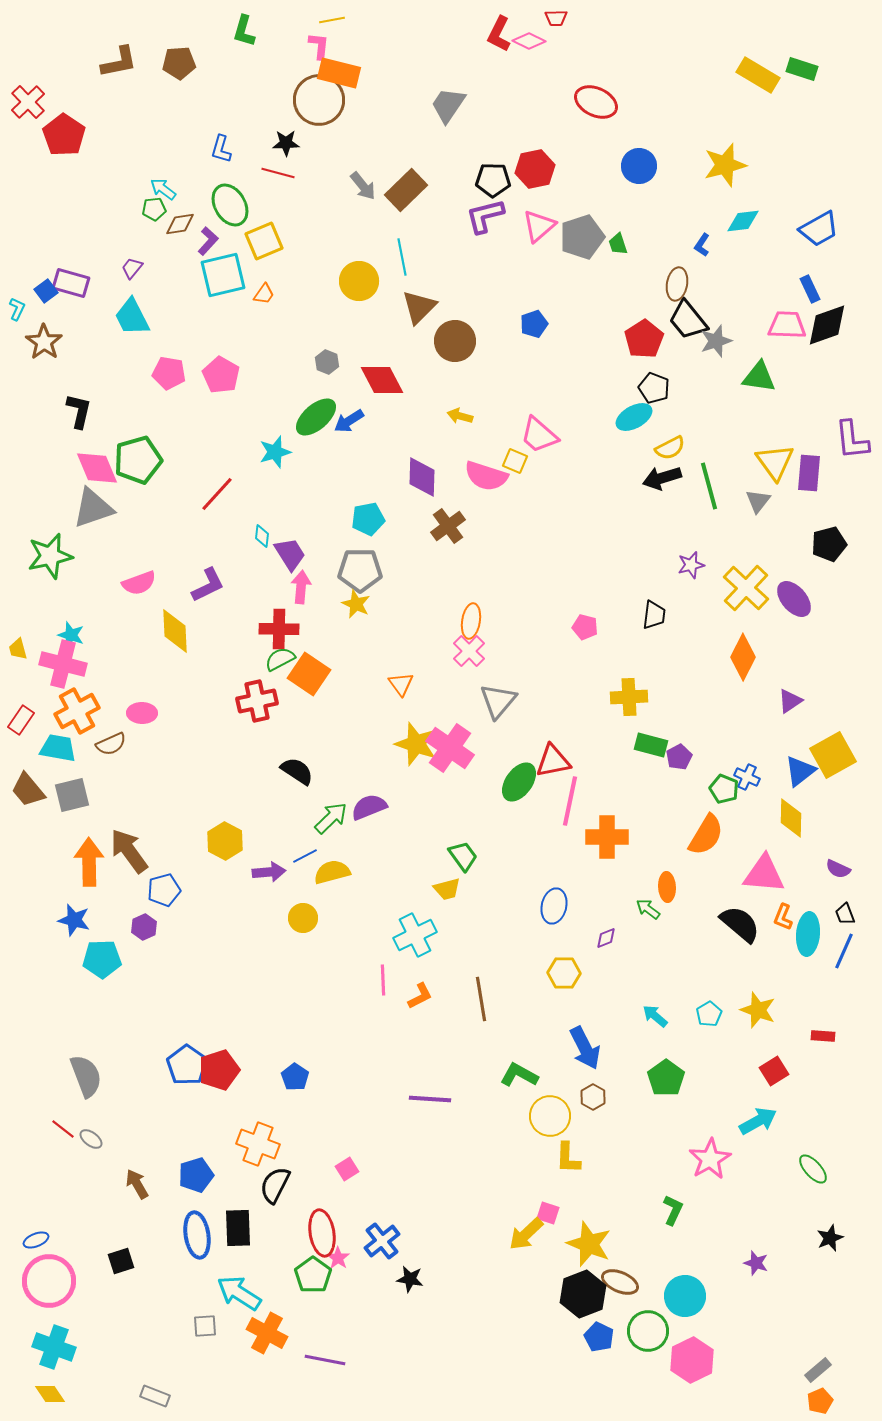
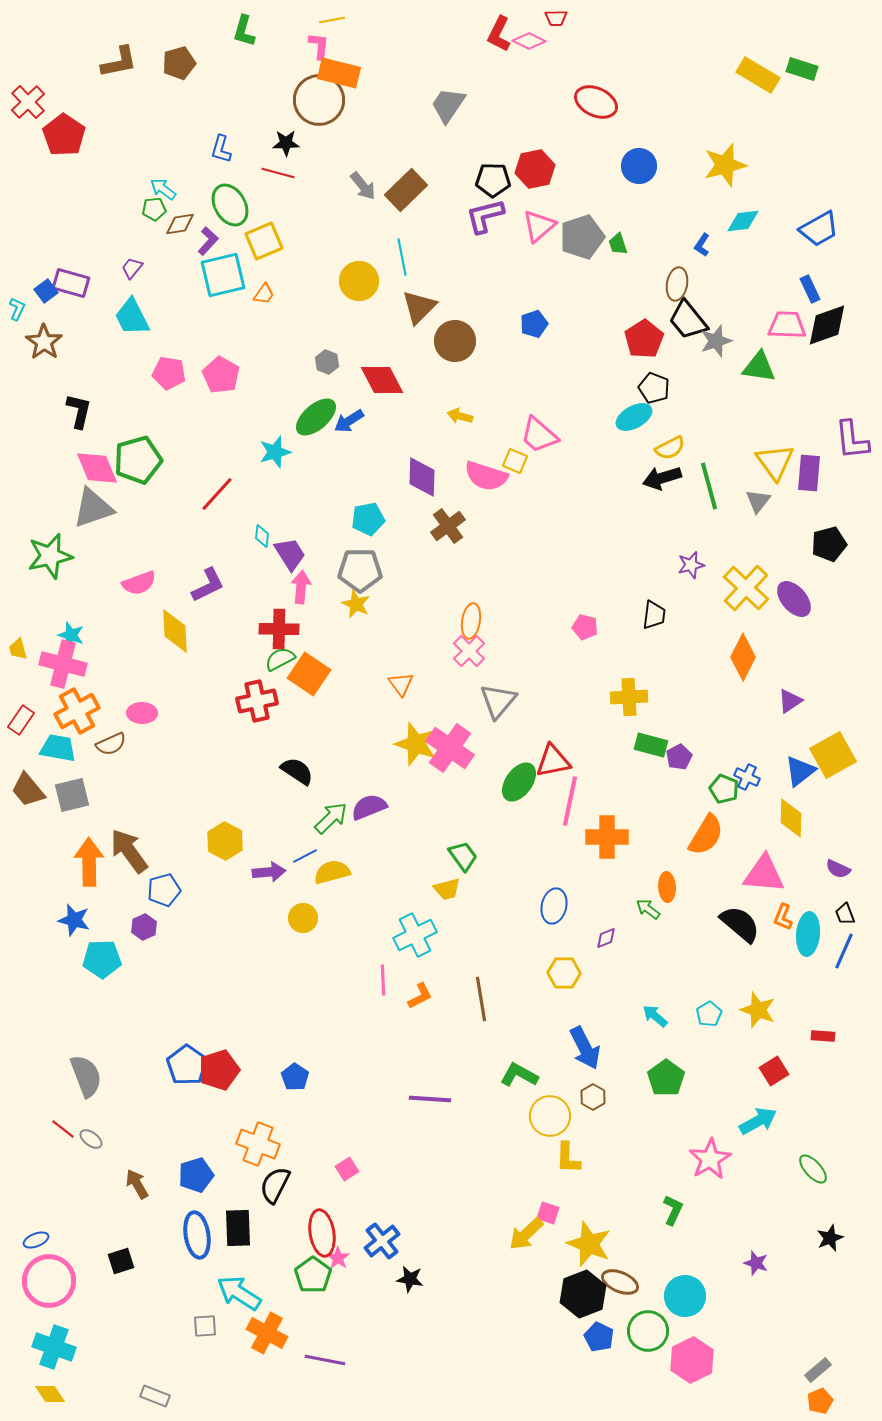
brown pentagon at (179, 63): rotated 12 degrees counterclockwise
green triangle at (759, 377): moved 10 px up
